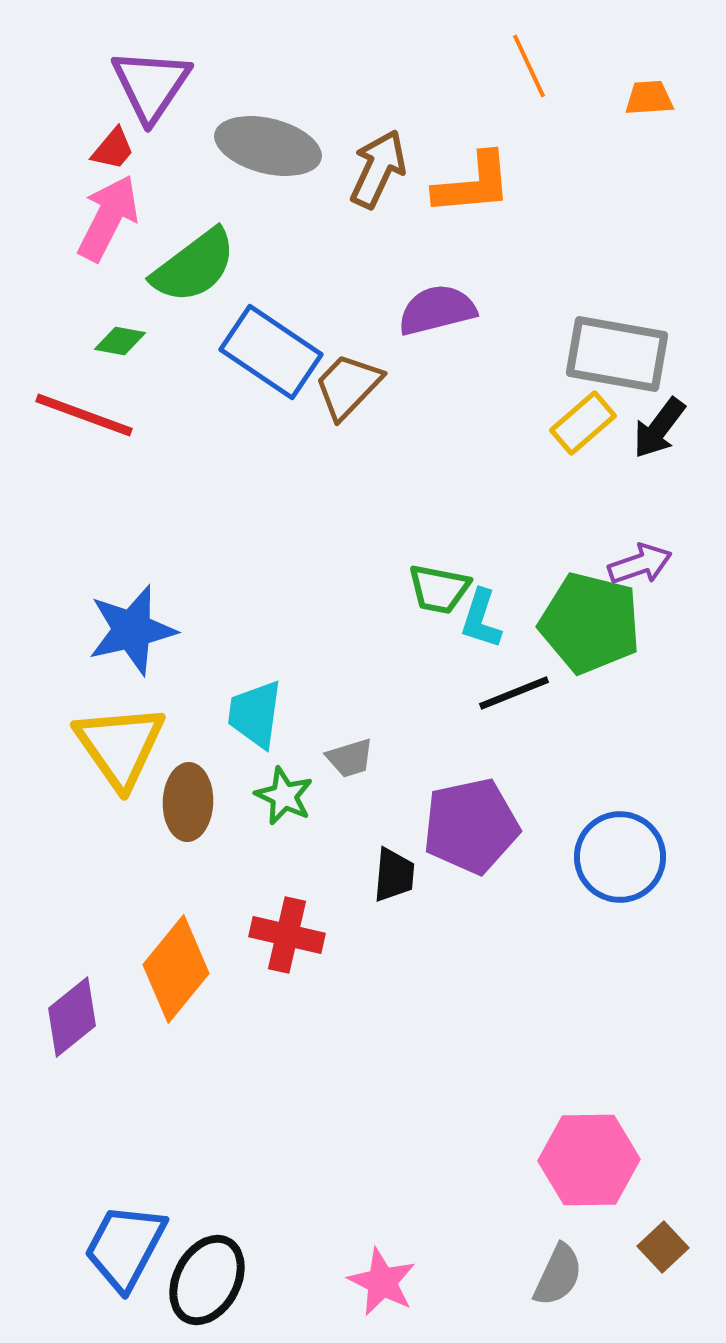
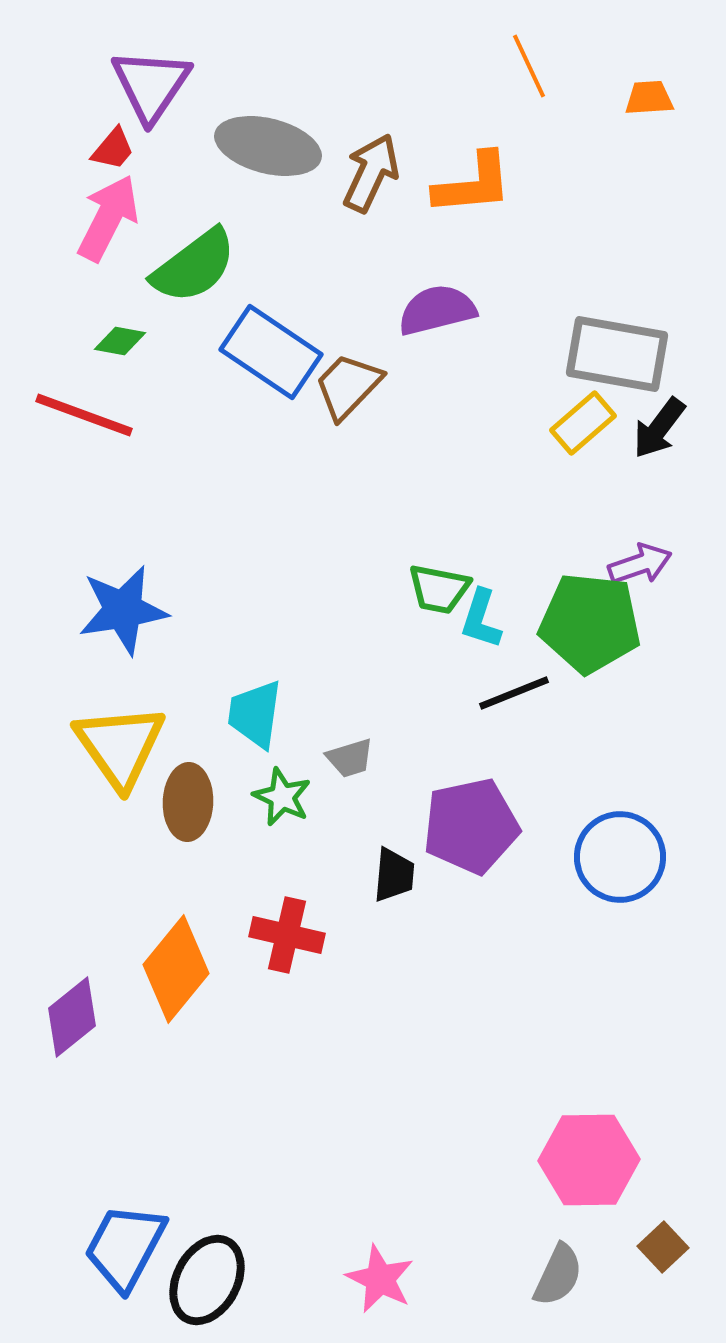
brown arrow: moved 7 px left, 4 px down
green pentagon: rotated 8 degrees counterclockwise
blue star: moved 9 px left, 20 px up; rotated 4 degrees clockwise
green star: moved 2 px left, 1 px down
pink star: moved 2 px left, 3 px up
